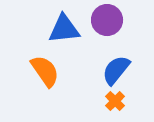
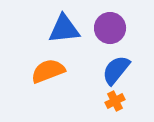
purple circle: moved 3 px right, 8 px down
orange semicircle: moved 3 px right; rotated 76 degrees counterclockwise
orange cross: rotated 18 degrees clockwise
